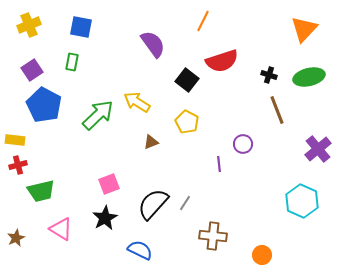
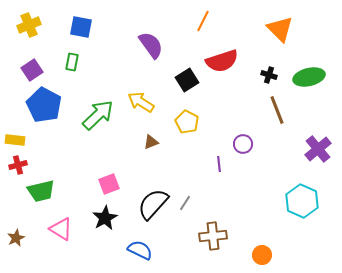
orange triangle: moved 24 px left; rotated 28 degrees counterclockwise
purple semicircle: moved 2 px left, 1 px down
black square: rotated 20 degrees clockwise
yellow arrow: moved 4 px right
brown cross: rotated 12 degrees counterclockwise
